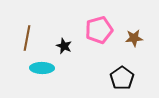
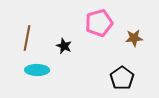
pink pentagon: moved 7 px up
cyan ellipse: moved 5 px left, 2 px down
